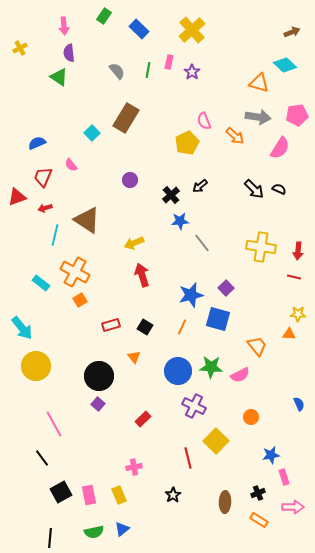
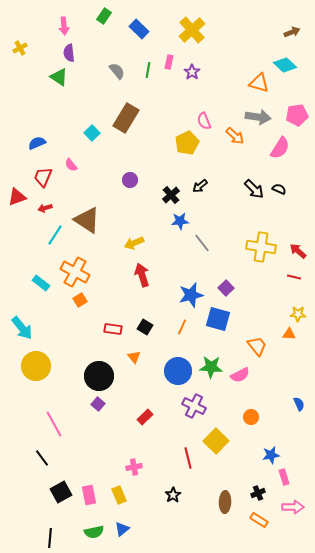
cyan line at (55, 235): rotated 20 degrees clockwise
red arrow at (298, 251): rotated 126 degrees clockwise
red rectangle at (111, 325): moved 2 px right, 4 px down; rotated 24 degrees clockwise
red rectangle at (143, 419): moved 2 px right, 2 px up
